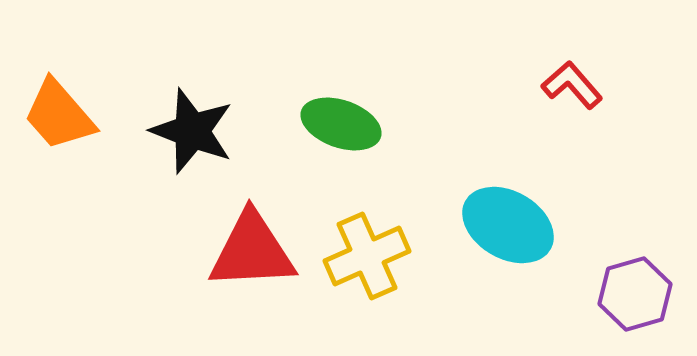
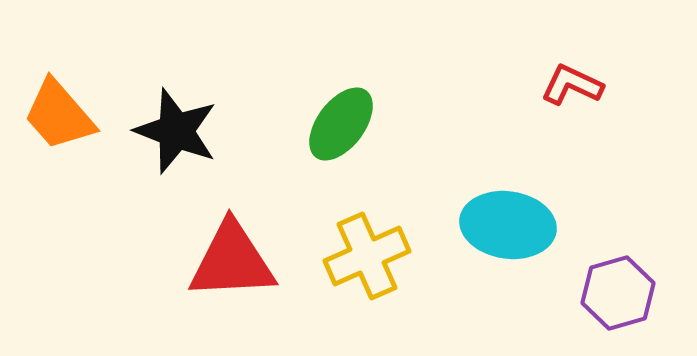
red L-shape: rotated 24 degrees counterclockwise
green ellipse: rotated 72 degrees counterclockwise
black star: moved 16 px left
cyan ellipse: rotated 22 degrees counterclockwise
red triangle: moved 20 px left, 10 px down
purple hexagon: moved 17 px left, 1 px up
